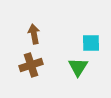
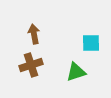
green triangle: moved 2 px left, 5 px down; rotated 40 degrees clockwise
